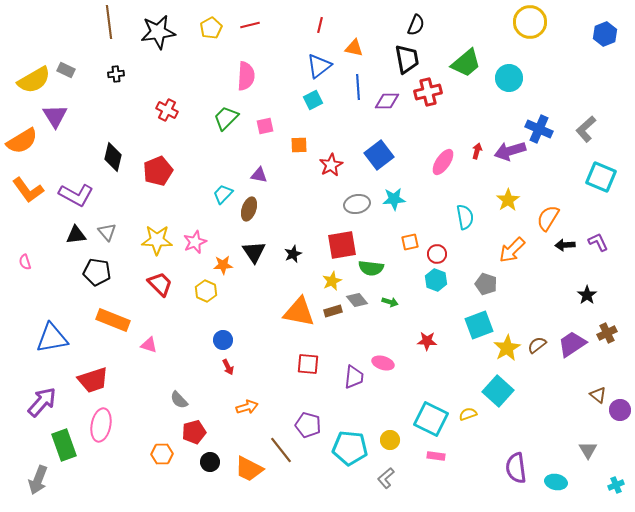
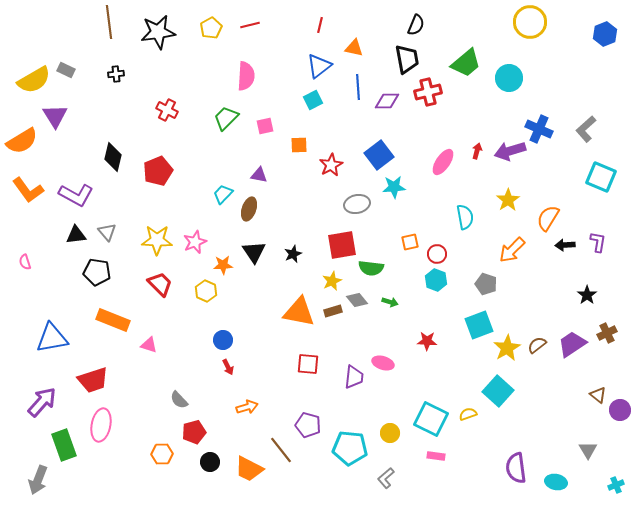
cyan star at (394, 199): moved 12 px up
purple L-shape at (598, 242): rotated 35 degrees clockwise
yellow circle at (390, 440): moved 7 px up
